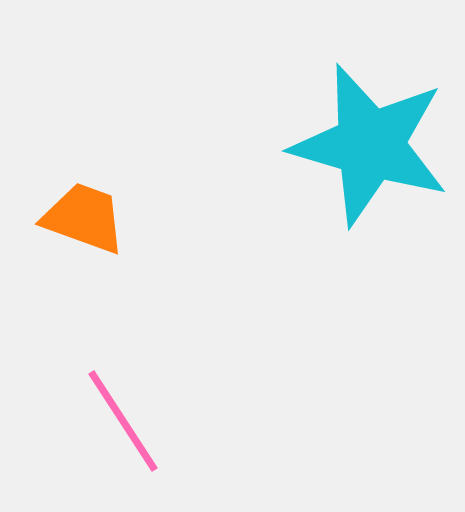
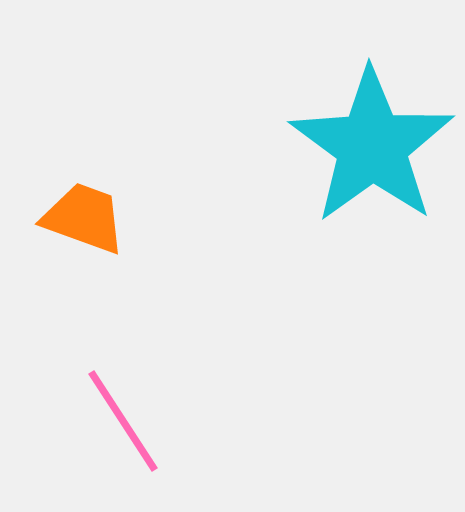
cyan star: moved 2 px right, 1 px down; rotated 20 degrees clockwise
